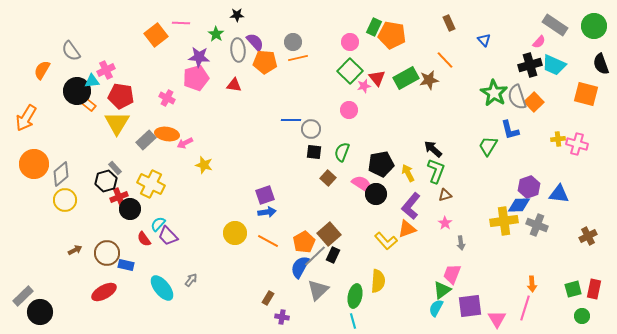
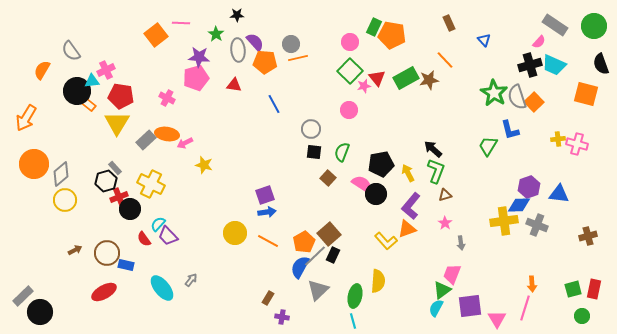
gray circle at (293, 42): moved 2 px left, 2 px down
blue line at (291, 120): moved 17 px left, 16 px up; rotated 60 degrees clockwise
brown cross at (588, 236): rotated 12 degrees clockwise
